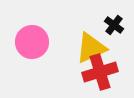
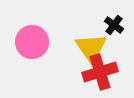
yellow triangle: rotated 40 degrees counterclockwise
